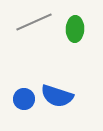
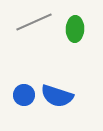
blue circle: moved 4 px up
